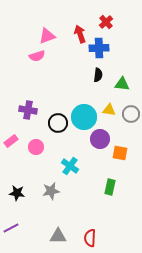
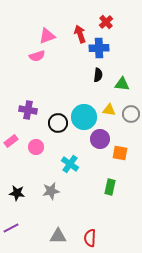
cyan cross: moved 2 px up
